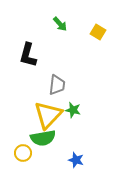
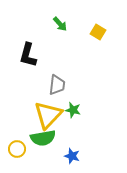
yellow circle: moved 6 px left, 4 px up
blue star: moved 4 px left, 4 px up
